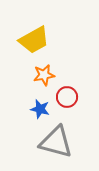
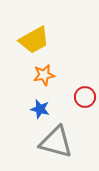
red circle: moved 18 px right
